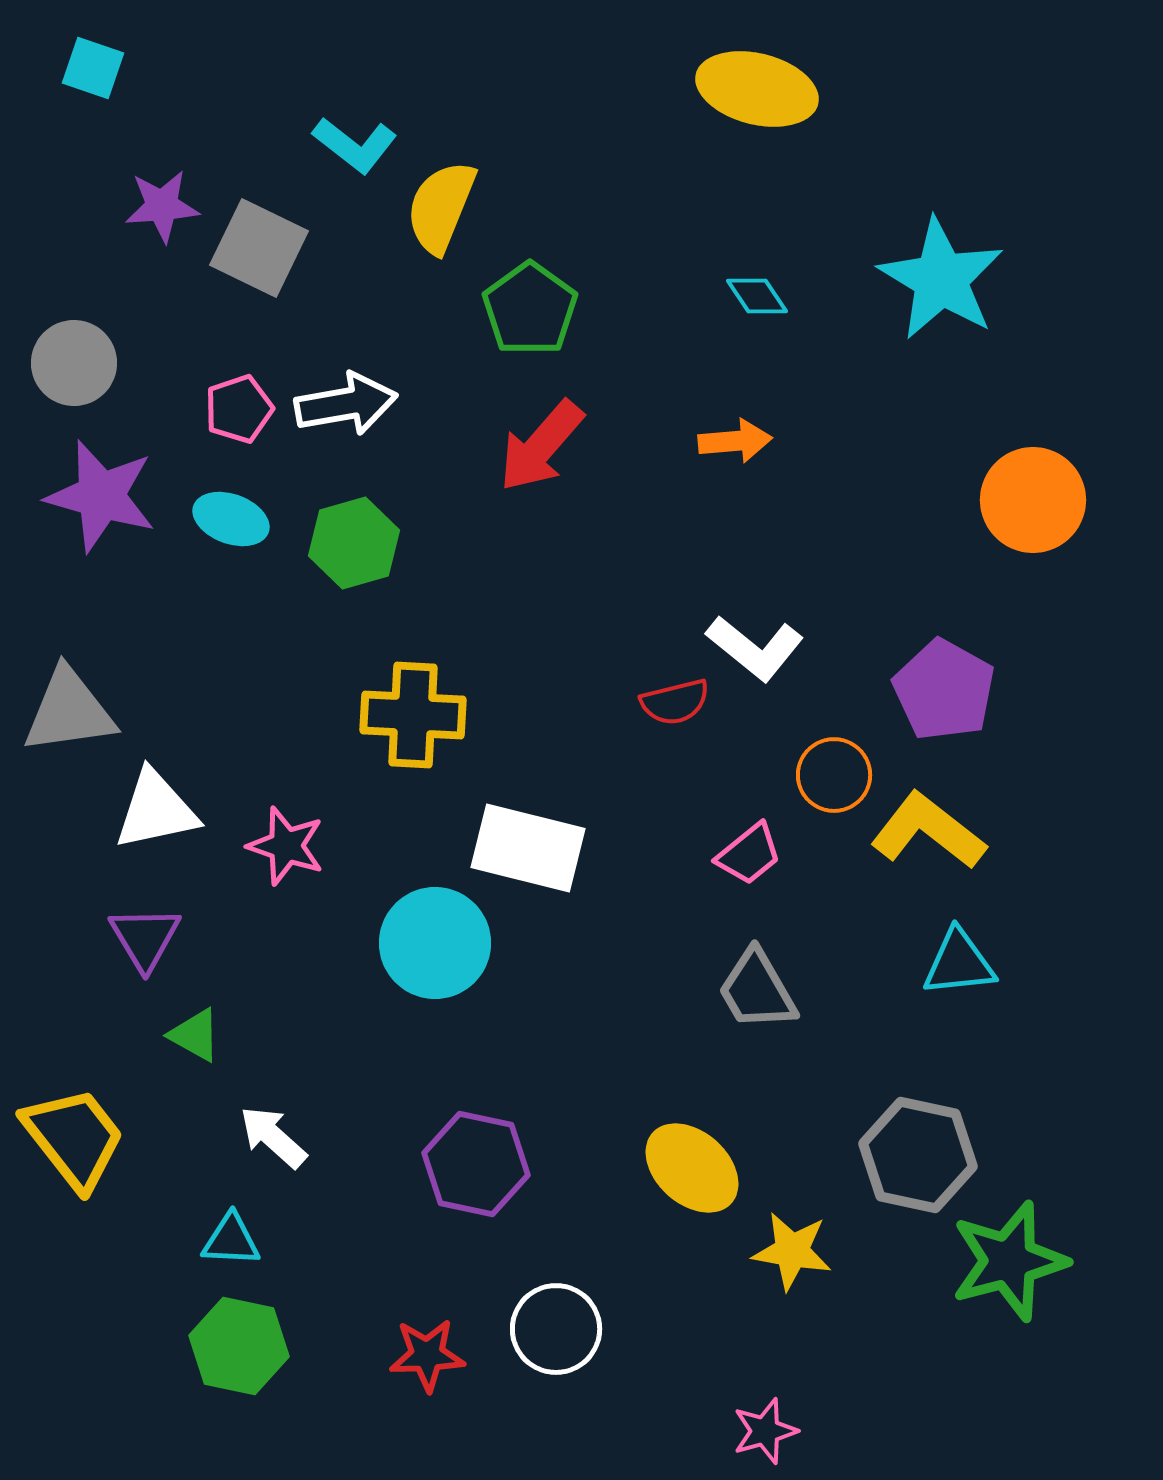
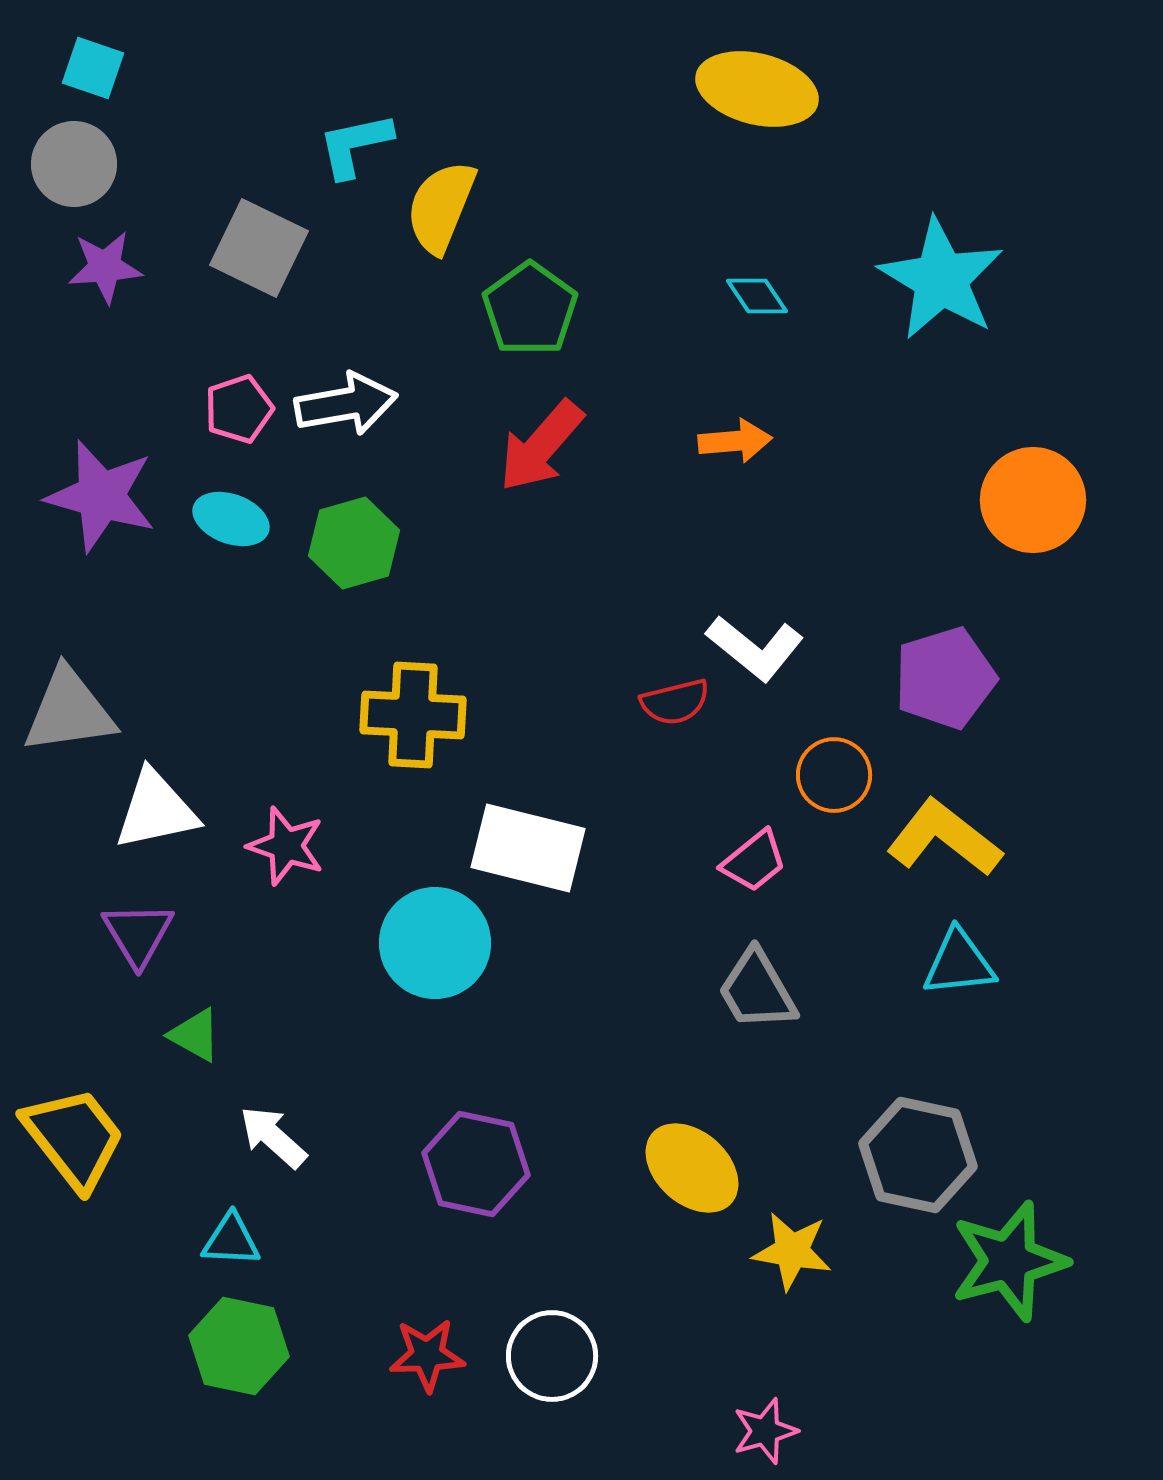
cyan L-shape at (355, 145): rotated 130 degrees clockwise
purple star at (162, 206): moved 57 px left, 61 px down
gray circle at (74, 363): moved 199 px up
purple pentagon at (944, 690): moved 1 px right, 12 px up; rotated 26 degrees clockwise
yellow L-shape at (928, 831): moved 16 px right, 7 px down
pink trapezoid at (749, 854): moved 5 px right, 7 px down
purple triangle at (145, 938): moved 7 px left, 4 px up
white circle at (556, 1329): moved 4 px left, 27 px down
